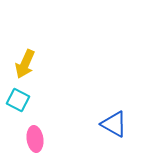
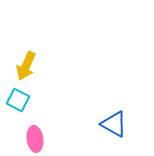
yellow arrow: moved 1 px right, 2 px down
